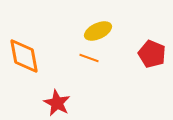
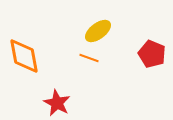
yellow ellipse: rotated 12 degrees counterclockwise
